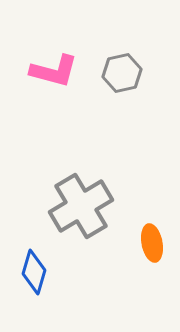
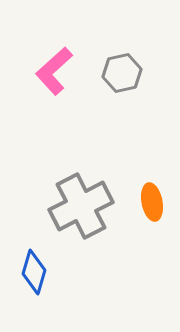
pink L-shape: rotated 123 degrees clockwise
gray cross: rotated 4 degrees clockwise
orange ellipse: moved 41 px up
